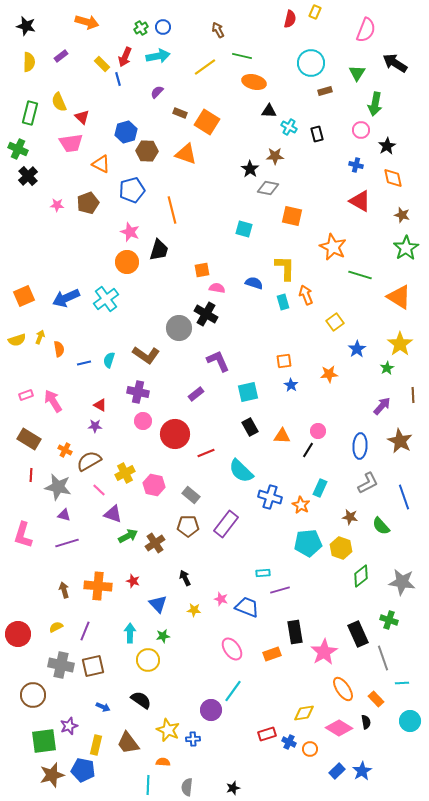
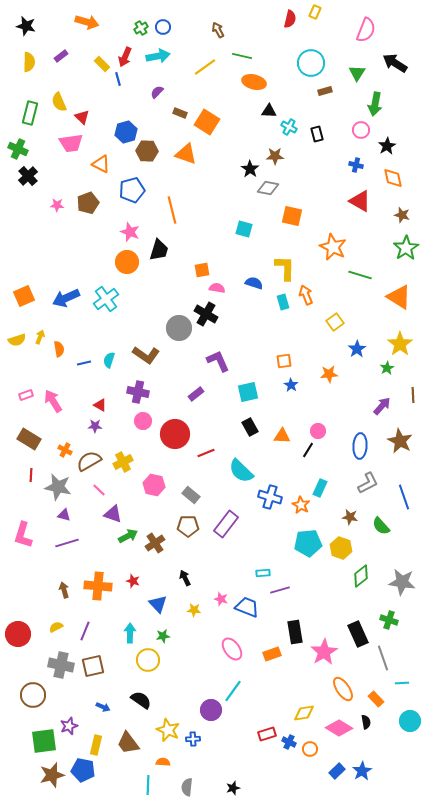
yellow cross at (125, 473): moved 2 px left, 11 px up
